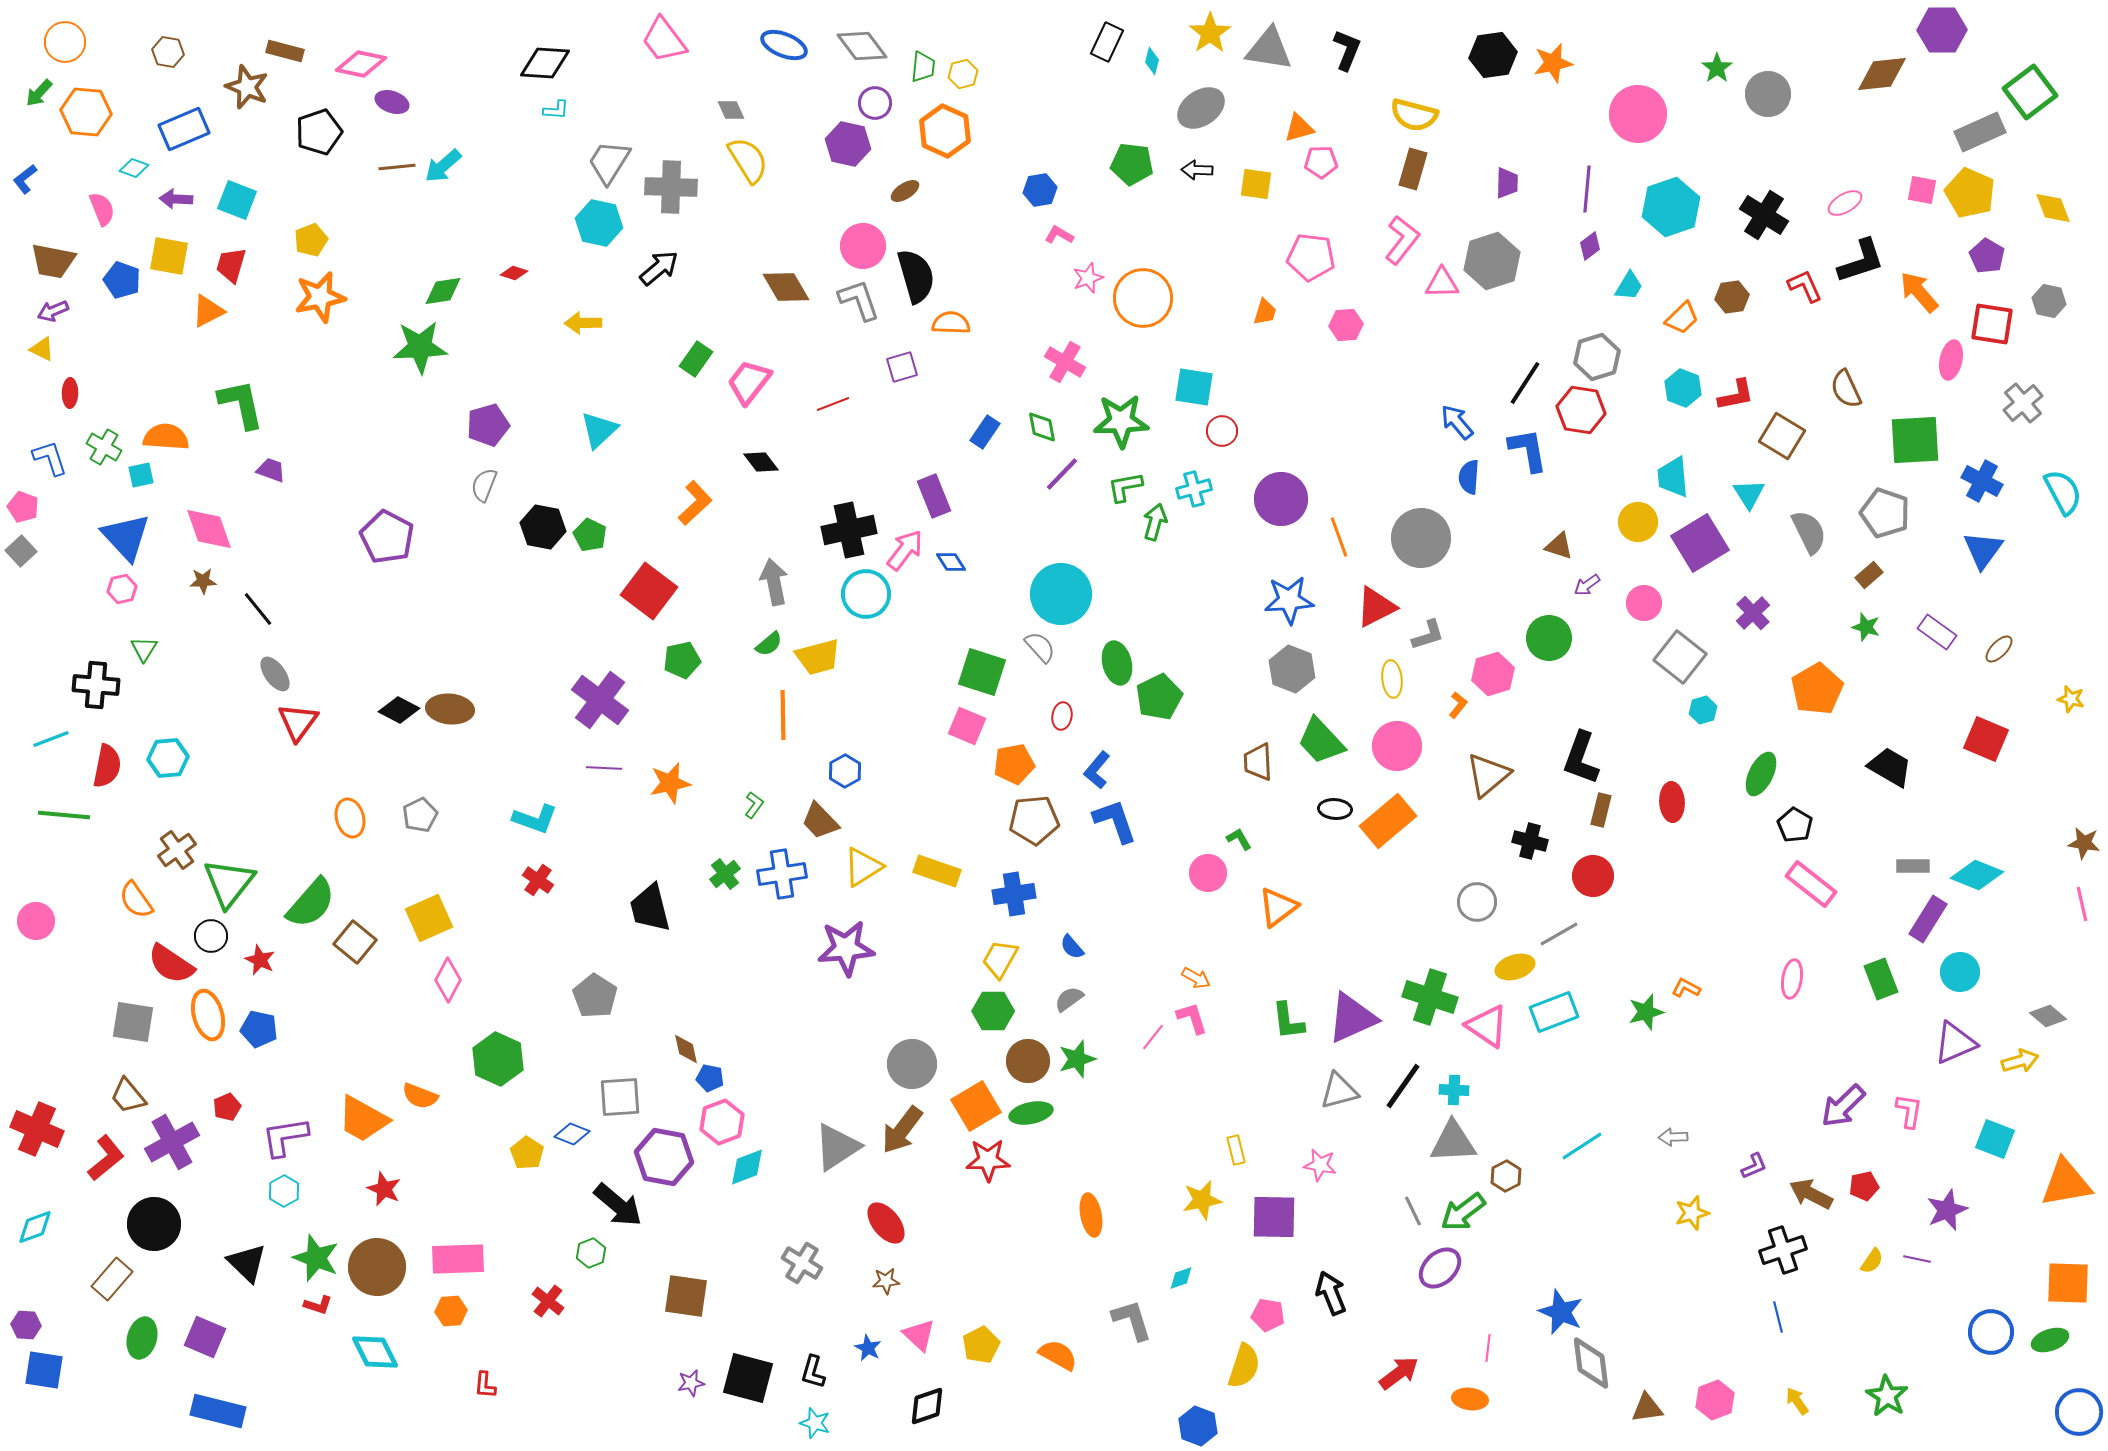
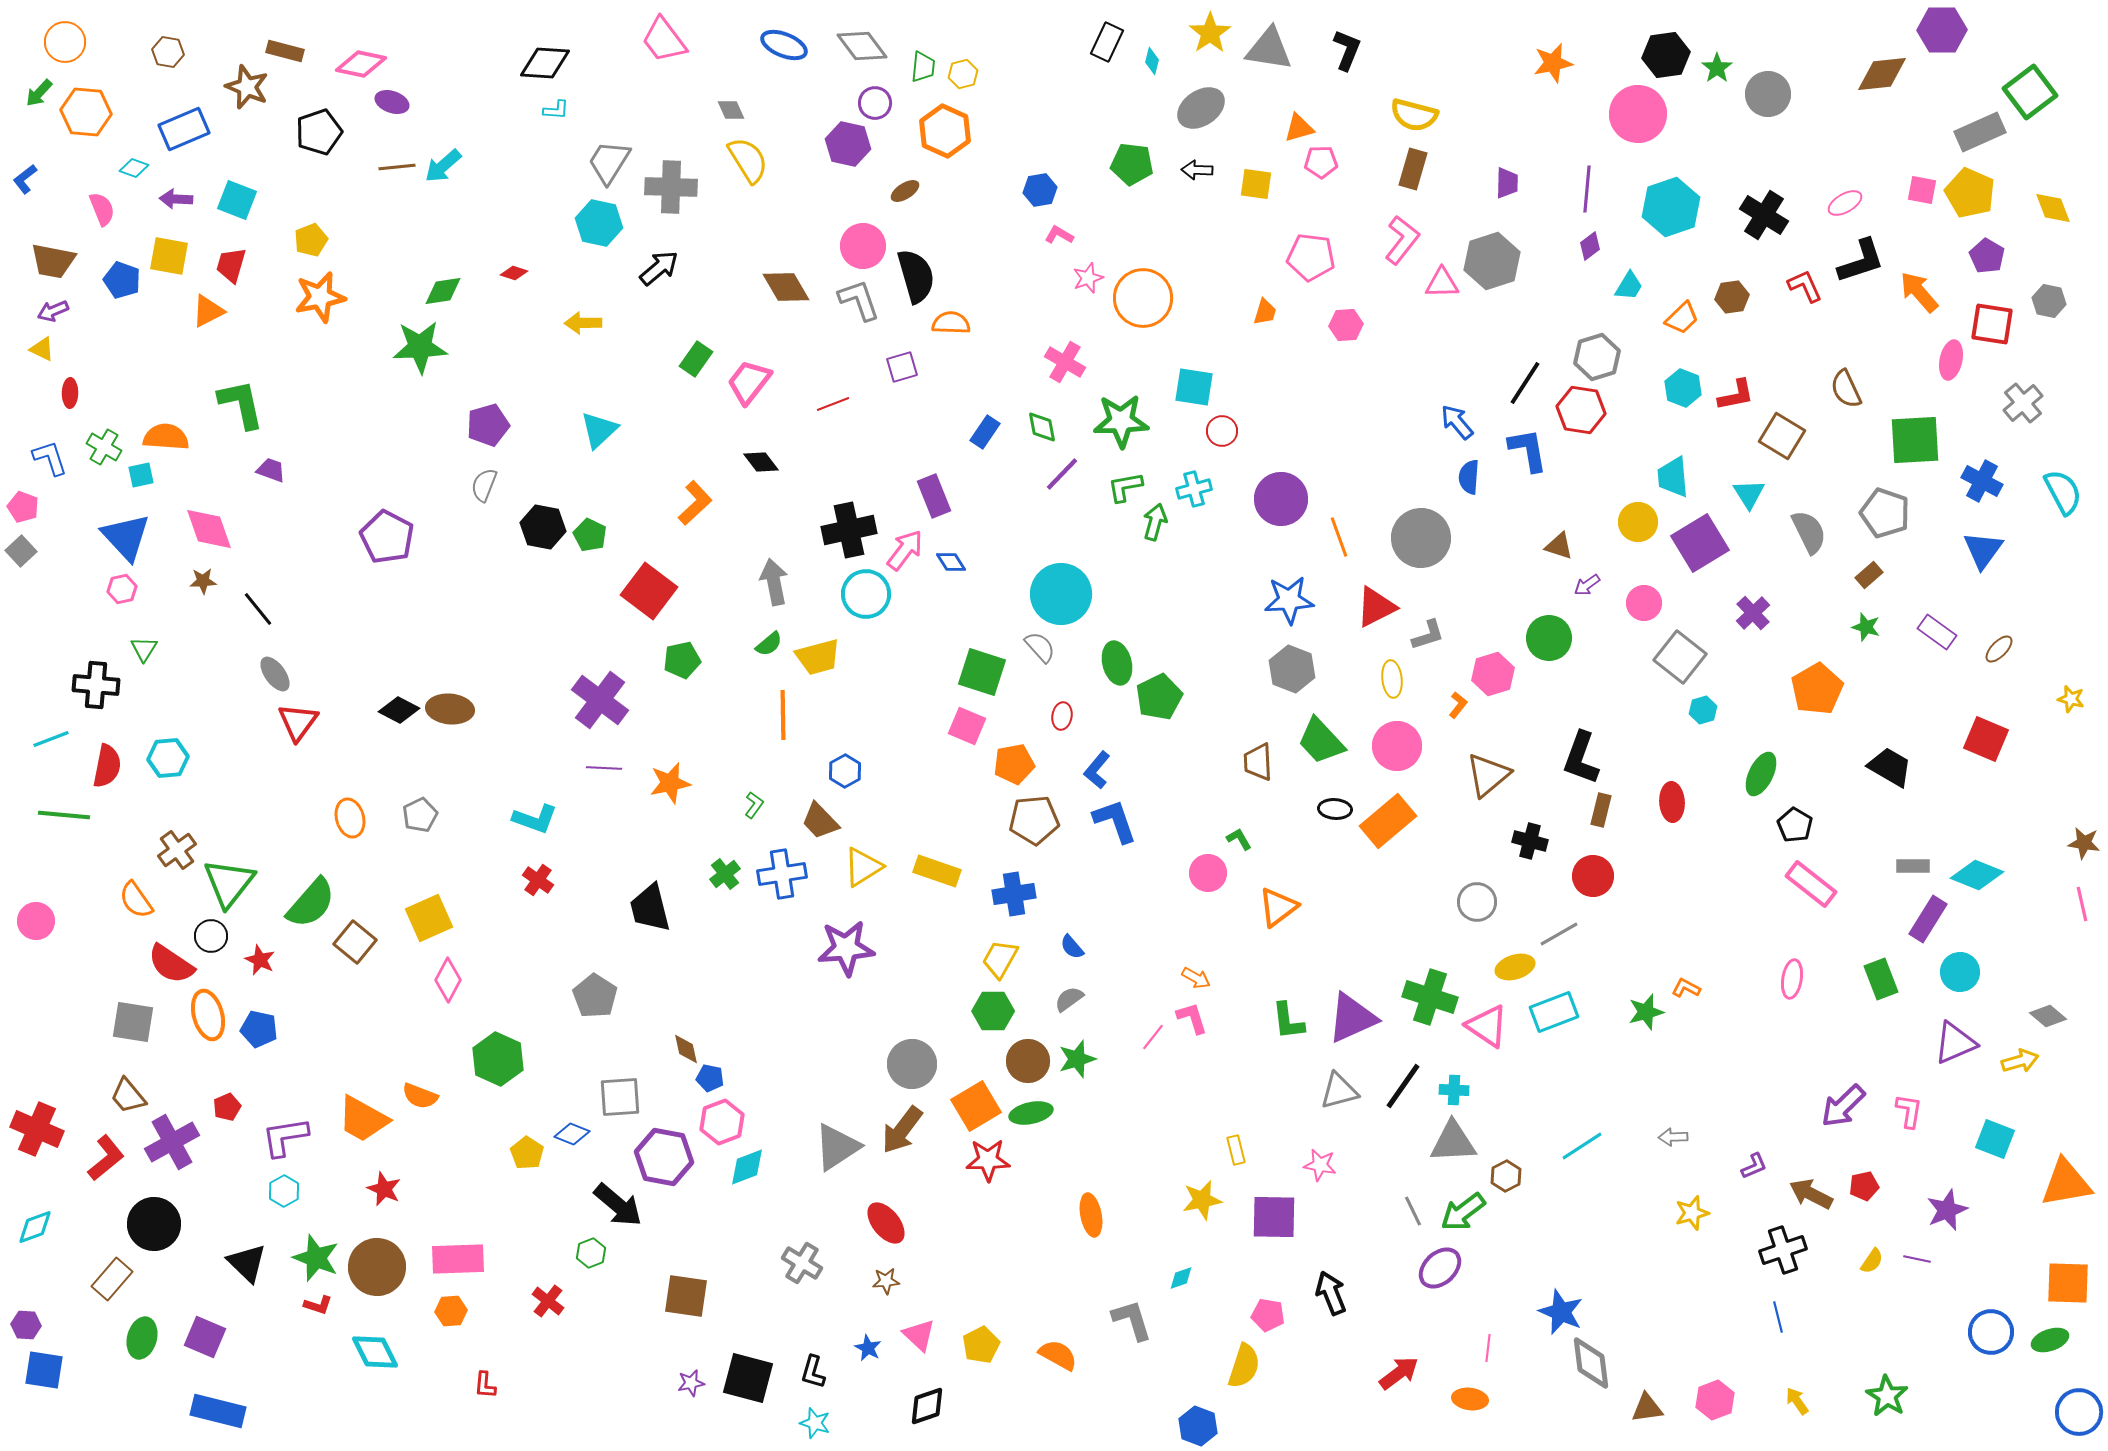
black hexagon at (1493, 55): moved 173 px right
